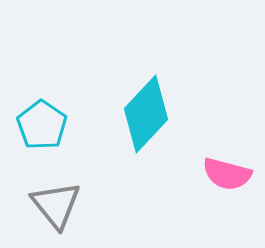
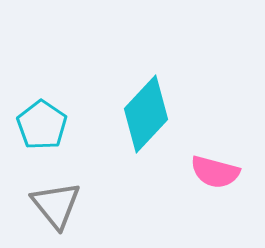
pink semicircle: moved 12 px left, 2 px up
